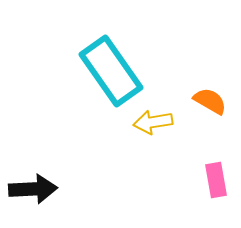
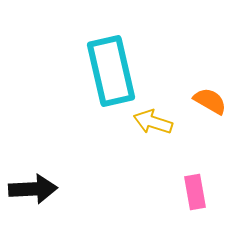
cyan rectangle: rotated 22 degrees clockwise
yellow arrow: rotated 27 degrees clockwise
pink rectangle: moved 21 px left, 12 px down
